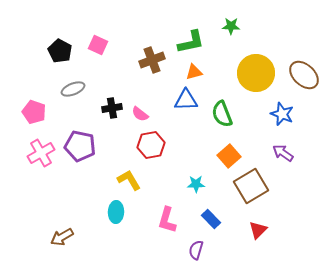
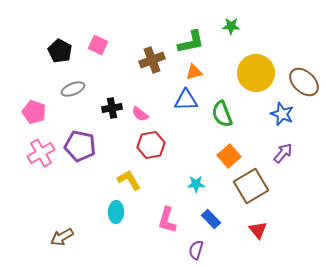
brown ellipse: moved 7 px down
purple arrow: rotated 95 degrees clockwise
red triangle: rotated 24 degrees counterclockwise
